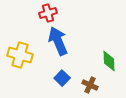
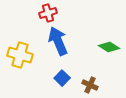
green diamond: moved 14 px up; rotated 55 degrees counterclockwise
